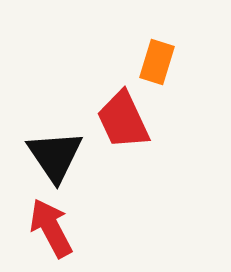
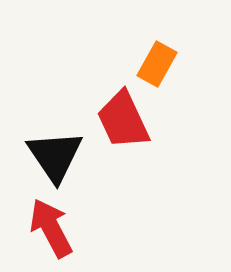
orange rectangle: moved 2 px down; rotated 12 degrees clockwise
